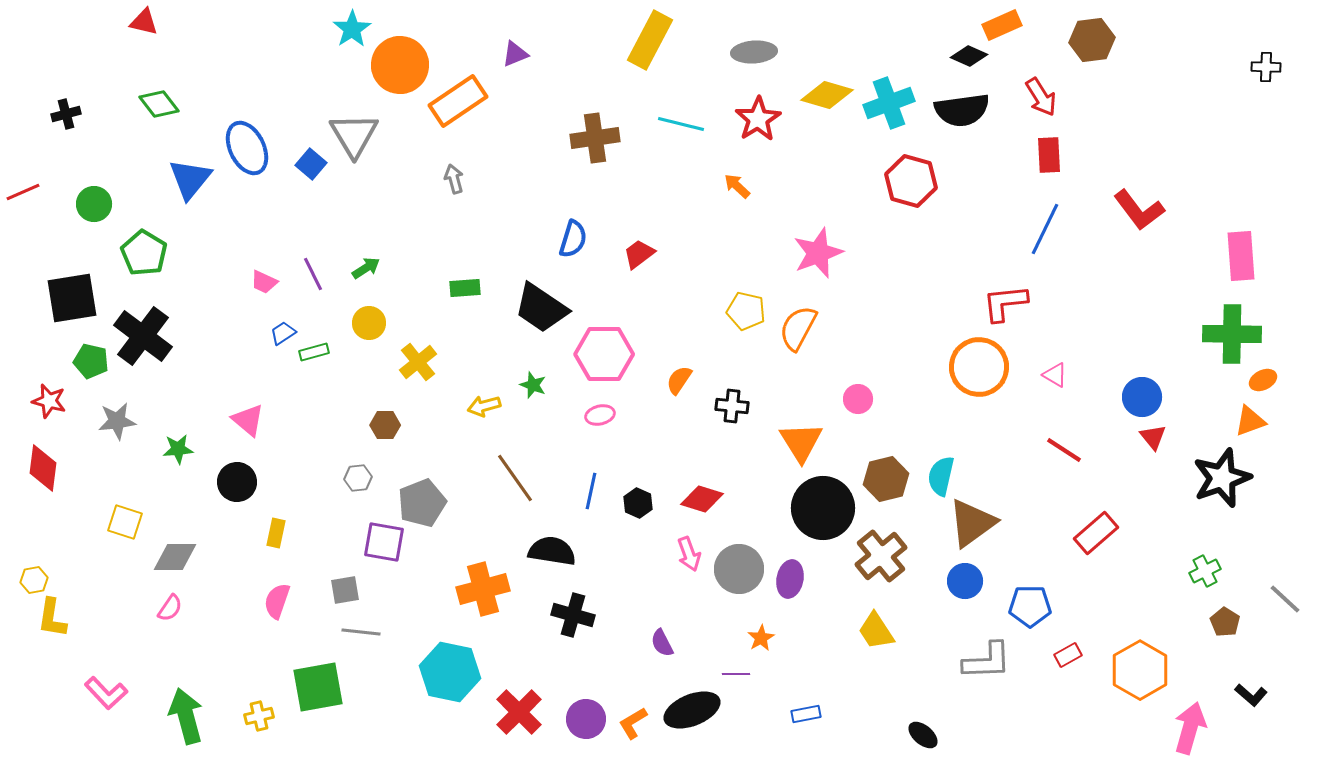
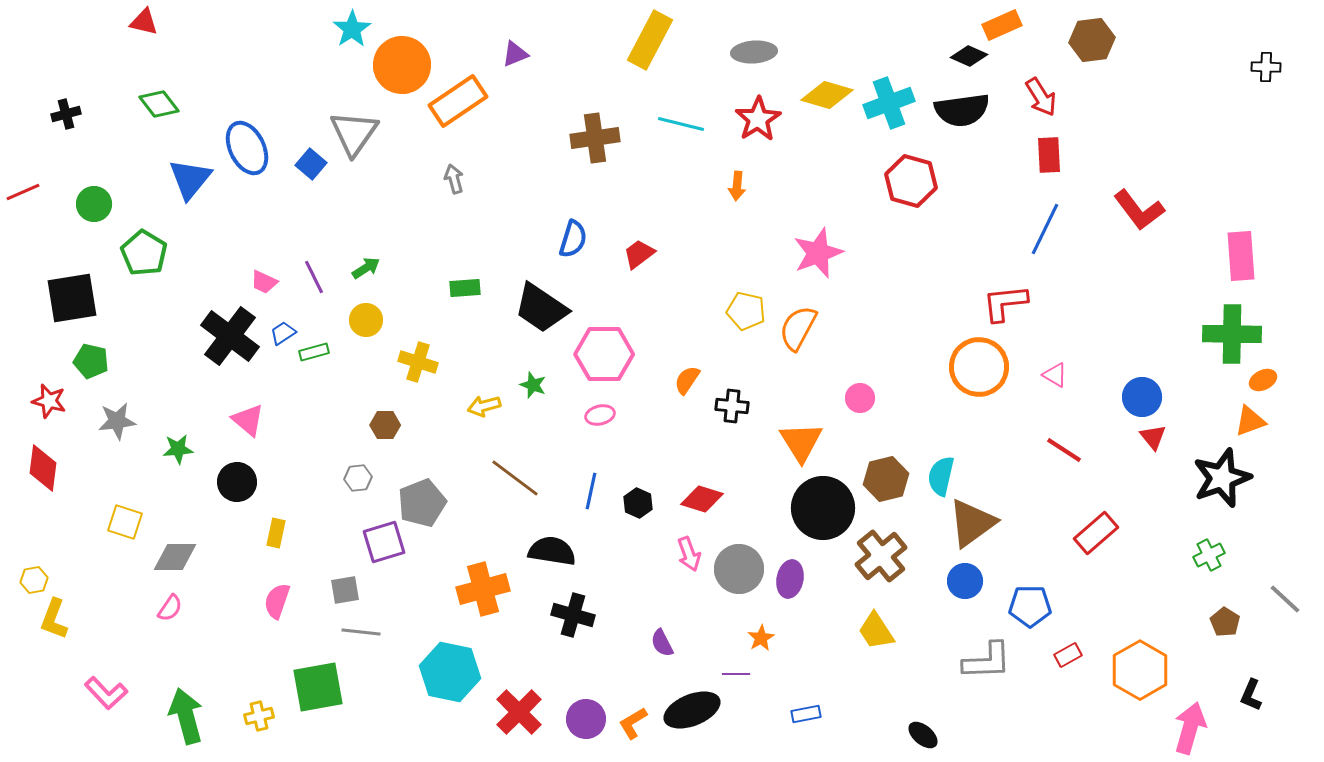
orange circle at (400, 65): moved 2 px right
gray triangle at (354, 135): moved 2 px up; rotated 6 degrees clockwise
orange arrow at (737, 186): rotated 128 degrees counterclockwise
purple line at (313, 274): moved 1 px right, 3 px down
yellow circle at (369, 323): moved 3 px left, 3 px up
black cross at (143, 336): moved 87 px right
yellow cross at (418, 362): rotated 33 degrees counterclockwise
orange semicircle at (679, 380): moved 8 px right
pink circle at (858, 399): moved 2 px right, 1 px up
brown line at (515, 478): rotated 18 degrees counterclockwise
purple square at (384, 542): rotated 27 degrees counterclockwise
green cross at (1205, 571): moved 4 px right, 16 px up
yellow L-shape at (52, 618): moved 2 px right, 1 px down; rotated 12 degrees clockwise
black L-shape at (1251, 695): rotated 72 degrees clockwise
